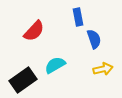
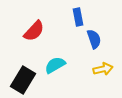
black rectangle: rotated 24 degrees counterclockwise
